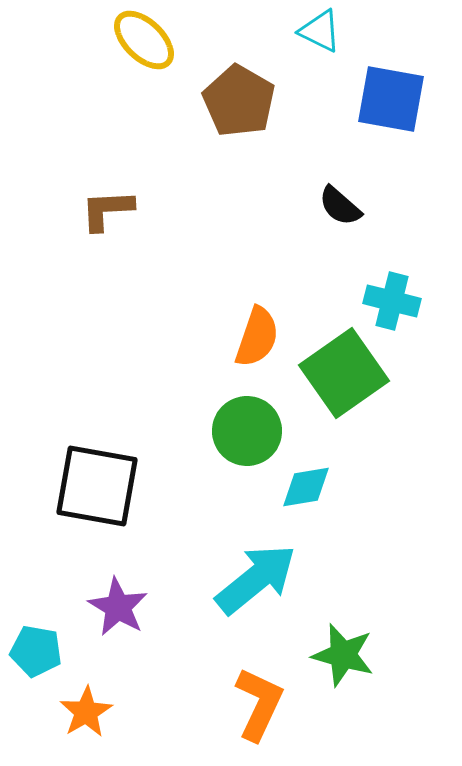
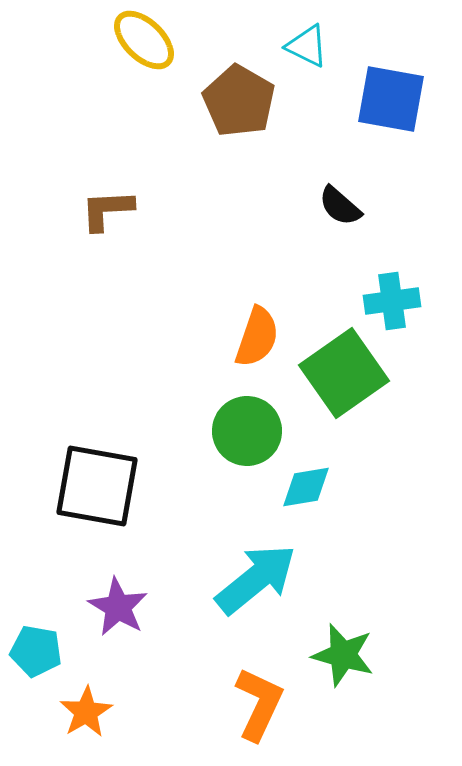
cyan triangle: moved 13 px left, 15 px down
cyan cross: rotated 22 degrees counterclockwise
